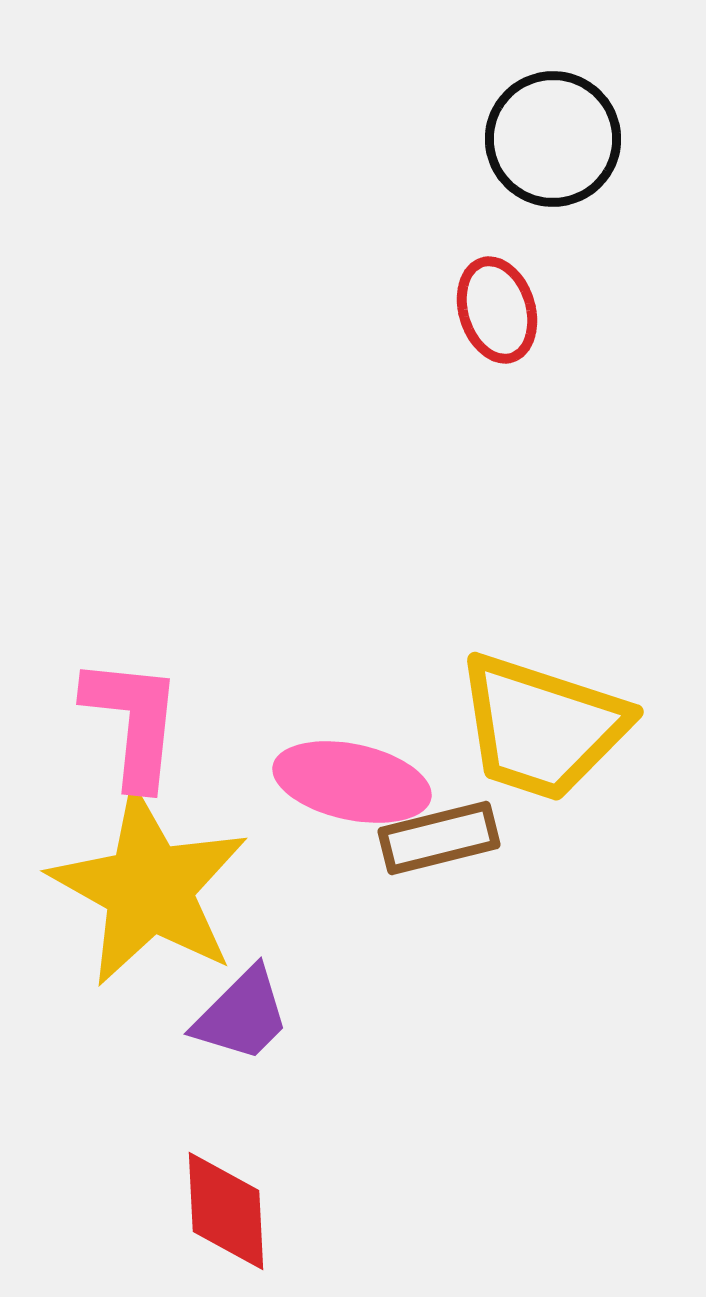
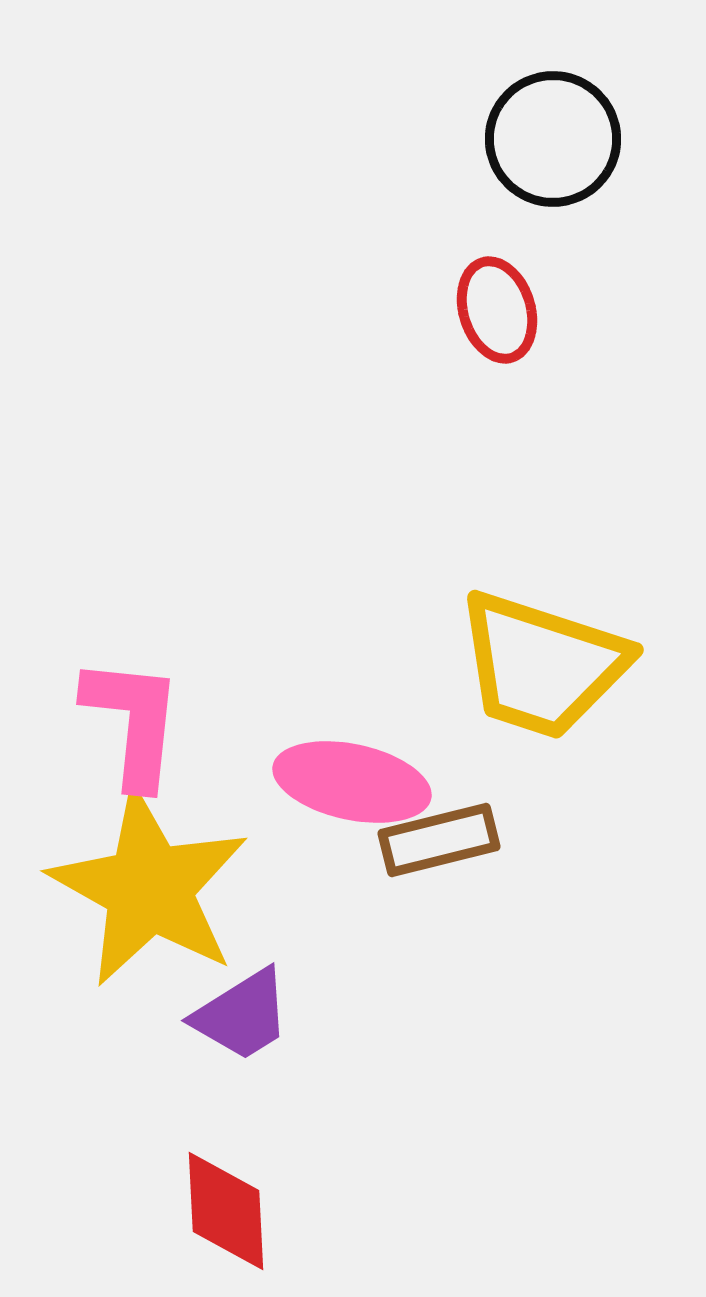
yellow trapezoid: moved 62 px up
brown rectangle: moved 2 px down
purple trapezoid: rotated 13 degrees clockwise
